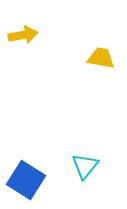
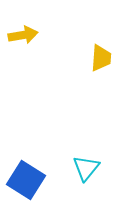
yellow trapezoid: rotated 84 degrees clockwise
cyan triangle: moved 1 px right, 2 px down
